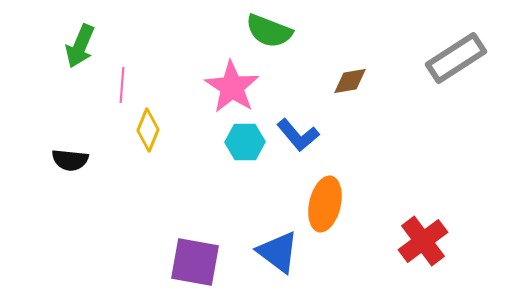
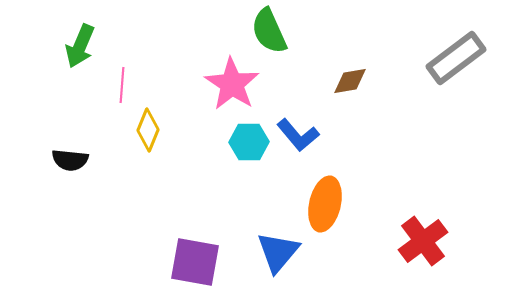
green semicircle: rotated 45 degrees clockwise
gray rectangle: rotated 4 degrees counterclockwise
pink star: moved 3 px up
cyan hexagon: moved 4 px right
blue triangle: rotated 33 degrees clockwise
